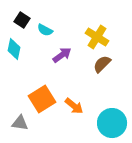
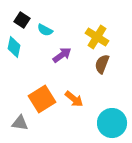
cyan diamond: moved 2 px up
brown semicircle: rotated 24 degrees counterclockwise
orange arrow: moved 7 px up
